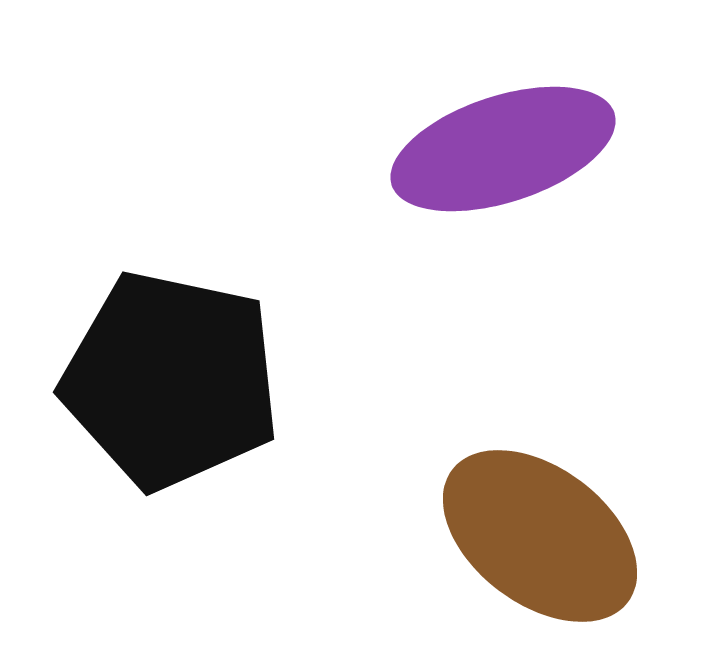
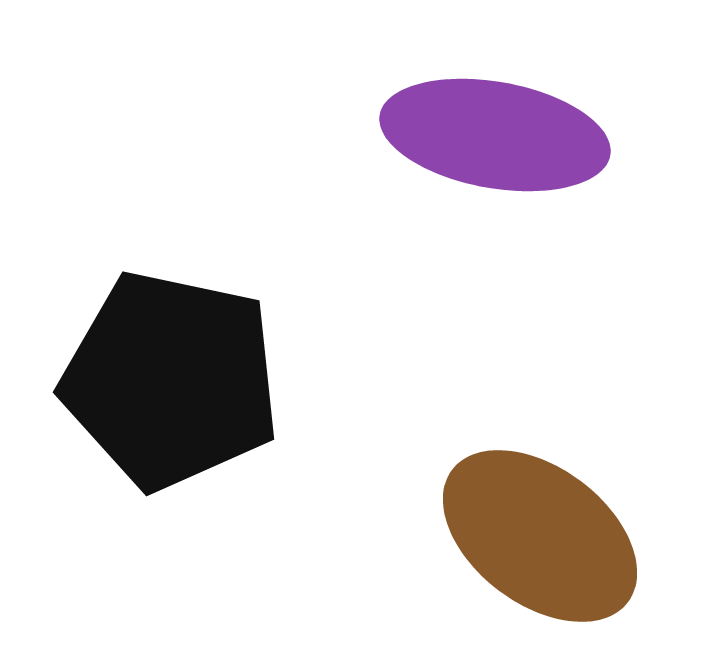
purple ellipse: moved 8 px left, 14 px up; rotated 28 degrees clockwise
